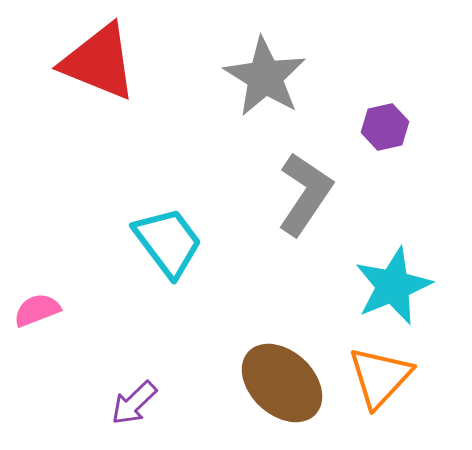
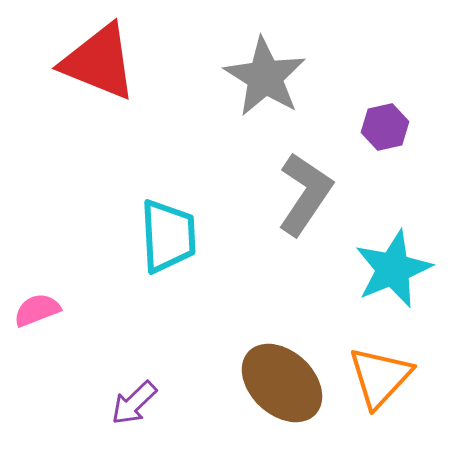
cyan trapezoid: moved 6 px up; rotated 34 degrees clockwise
cyan star: moved 17 px up
